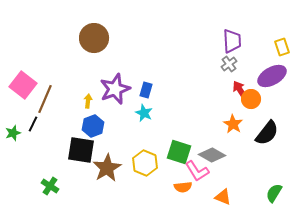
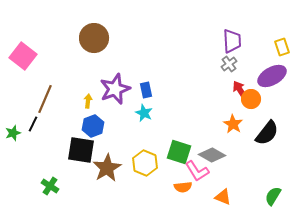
pink square: moved 29 px up
blue rectangle: rotated 28 degrees counterclockwise
green semicircle: moved 1 px left, 3 px down
